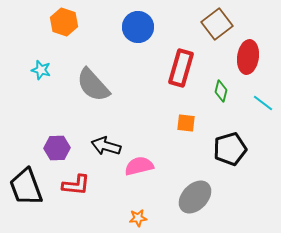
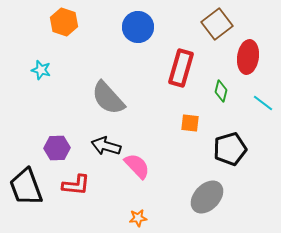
gray semicircle: moved 15 px right, 13 px down
orange square: moved 4 px right
pink semicircle: moved 2 px left; rotated 60 degrees clockwise
gray ellipse: moved 12 px right
